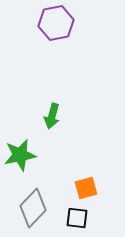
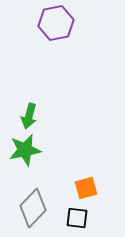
green arrow: moved 23 px left
green star: moved 5 px right, 5 px up
